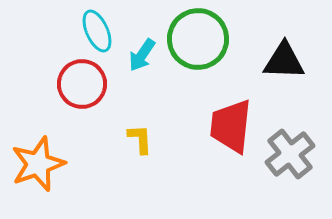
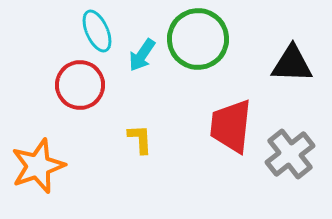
black triangle: moved 8 px right, 3 px down
red circle: moved 2 px left, 1 px down
orange star: moved 2 px down
